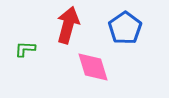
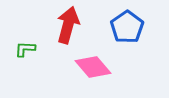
blue pentagon: moved 2 px right, 1 px up
pink diamond: rotated 24 degrees counterclockwise
